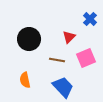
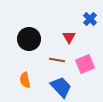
red triangle: rotated 16 degrees counterclockwise
pink square: moved 1 px left, 6 px down
blue trapezoid: moved 2 px left
